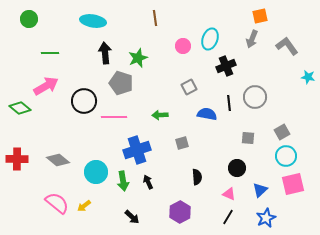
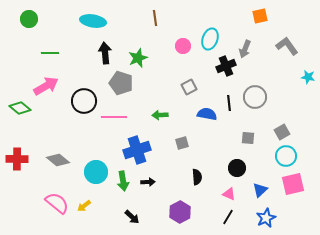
gray arrow at (252, 39): moved 7 px left, 10 px down
black arrow at (148, 182): rotated 112 degrees clockwise
